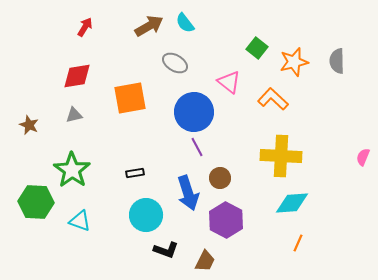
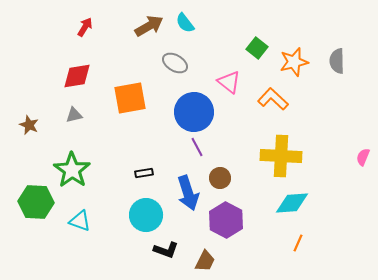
black rectangle: moved 9 px right
